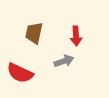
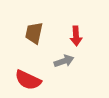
red semicircle: moved 8 px right, 7 px down
